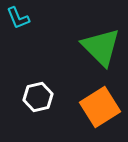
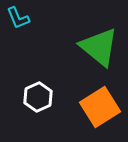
green triangle: moved 2 px left; rotated 6 degrees counterclockwise
white hexagon: rotated 12 degrees counterclockwise
